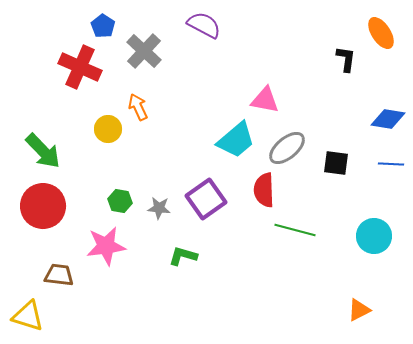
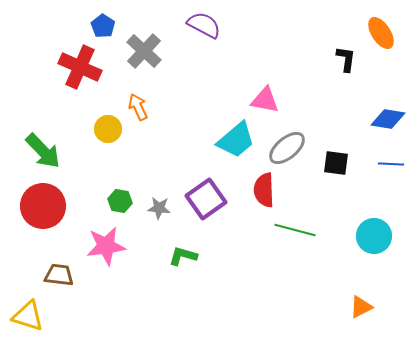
orange triangle: moved 2 px right, 3 px up
